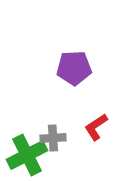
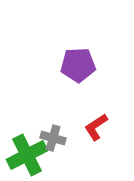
purple pentagon: moved 4 px right, 3 px up
gray cross: rotated 20 degrees clockwise
